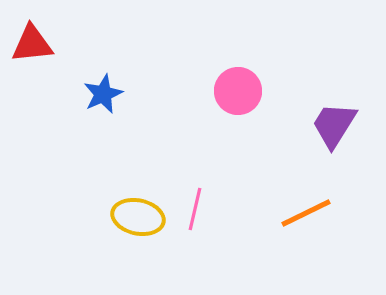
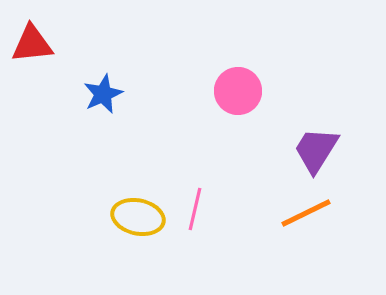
purple trapezoid: moved 18 px left, 25 px down
